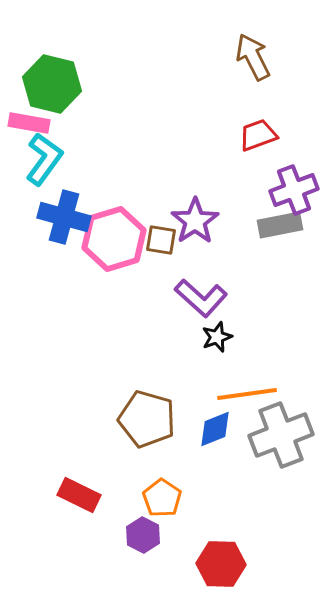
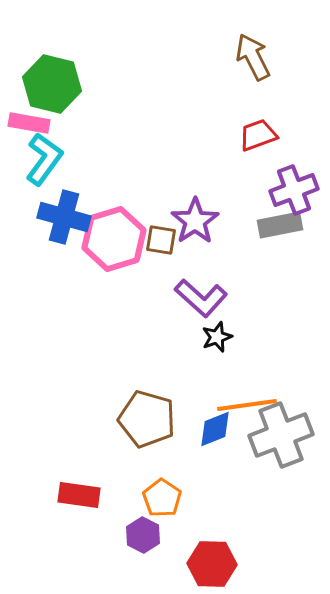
orange line: moved 11 px down
red rectangle: rotated 18 degrees counterclockwise
red hexagon: moved 9 px left
